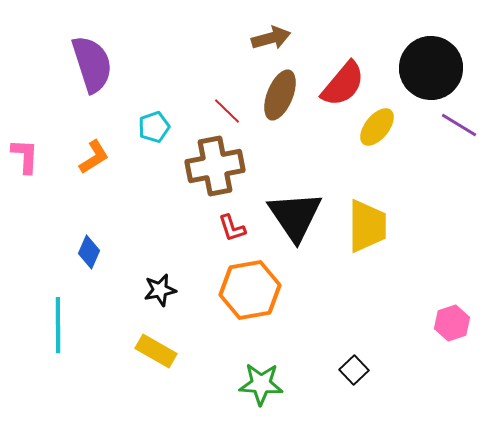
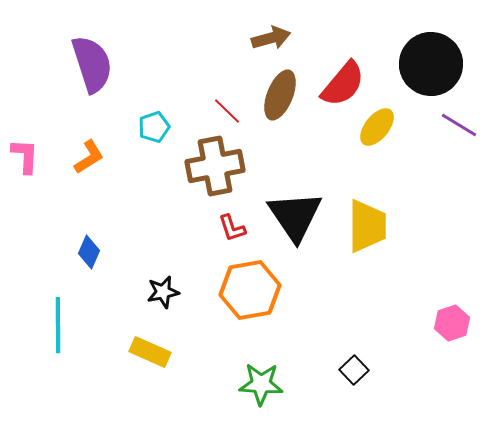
black circle: moved 4 px up
orange L-shape: moved 5 px left
black star: moved 3 px right, 2 px down
yellow rectangle: moved 6 px left, 1 px down; rotated 6 degrees counterclockwise
